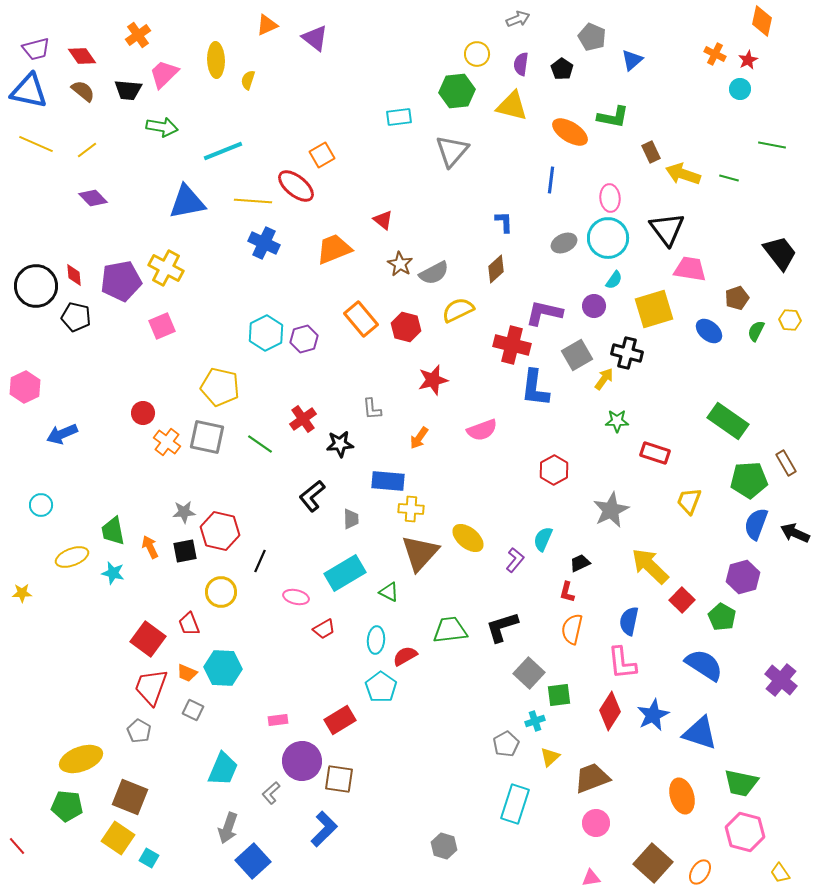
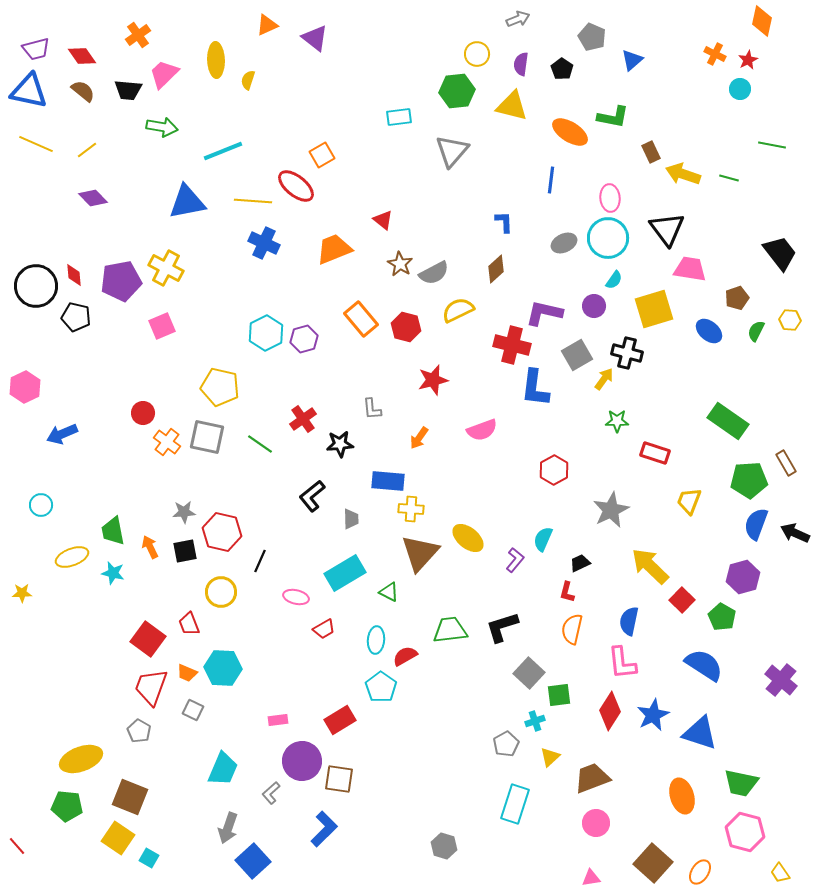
red hexagon at (220, 531): moved 2 px right, 1 px down
